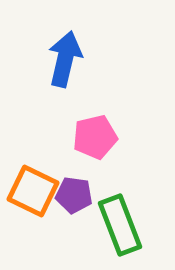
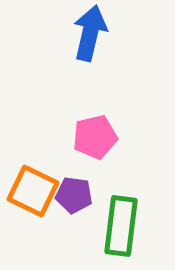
blue arrow: moved 25 px right, 26 px up
green rectangle: moved 1 px right, 1 px down; rotated 28 degrees clockwise
